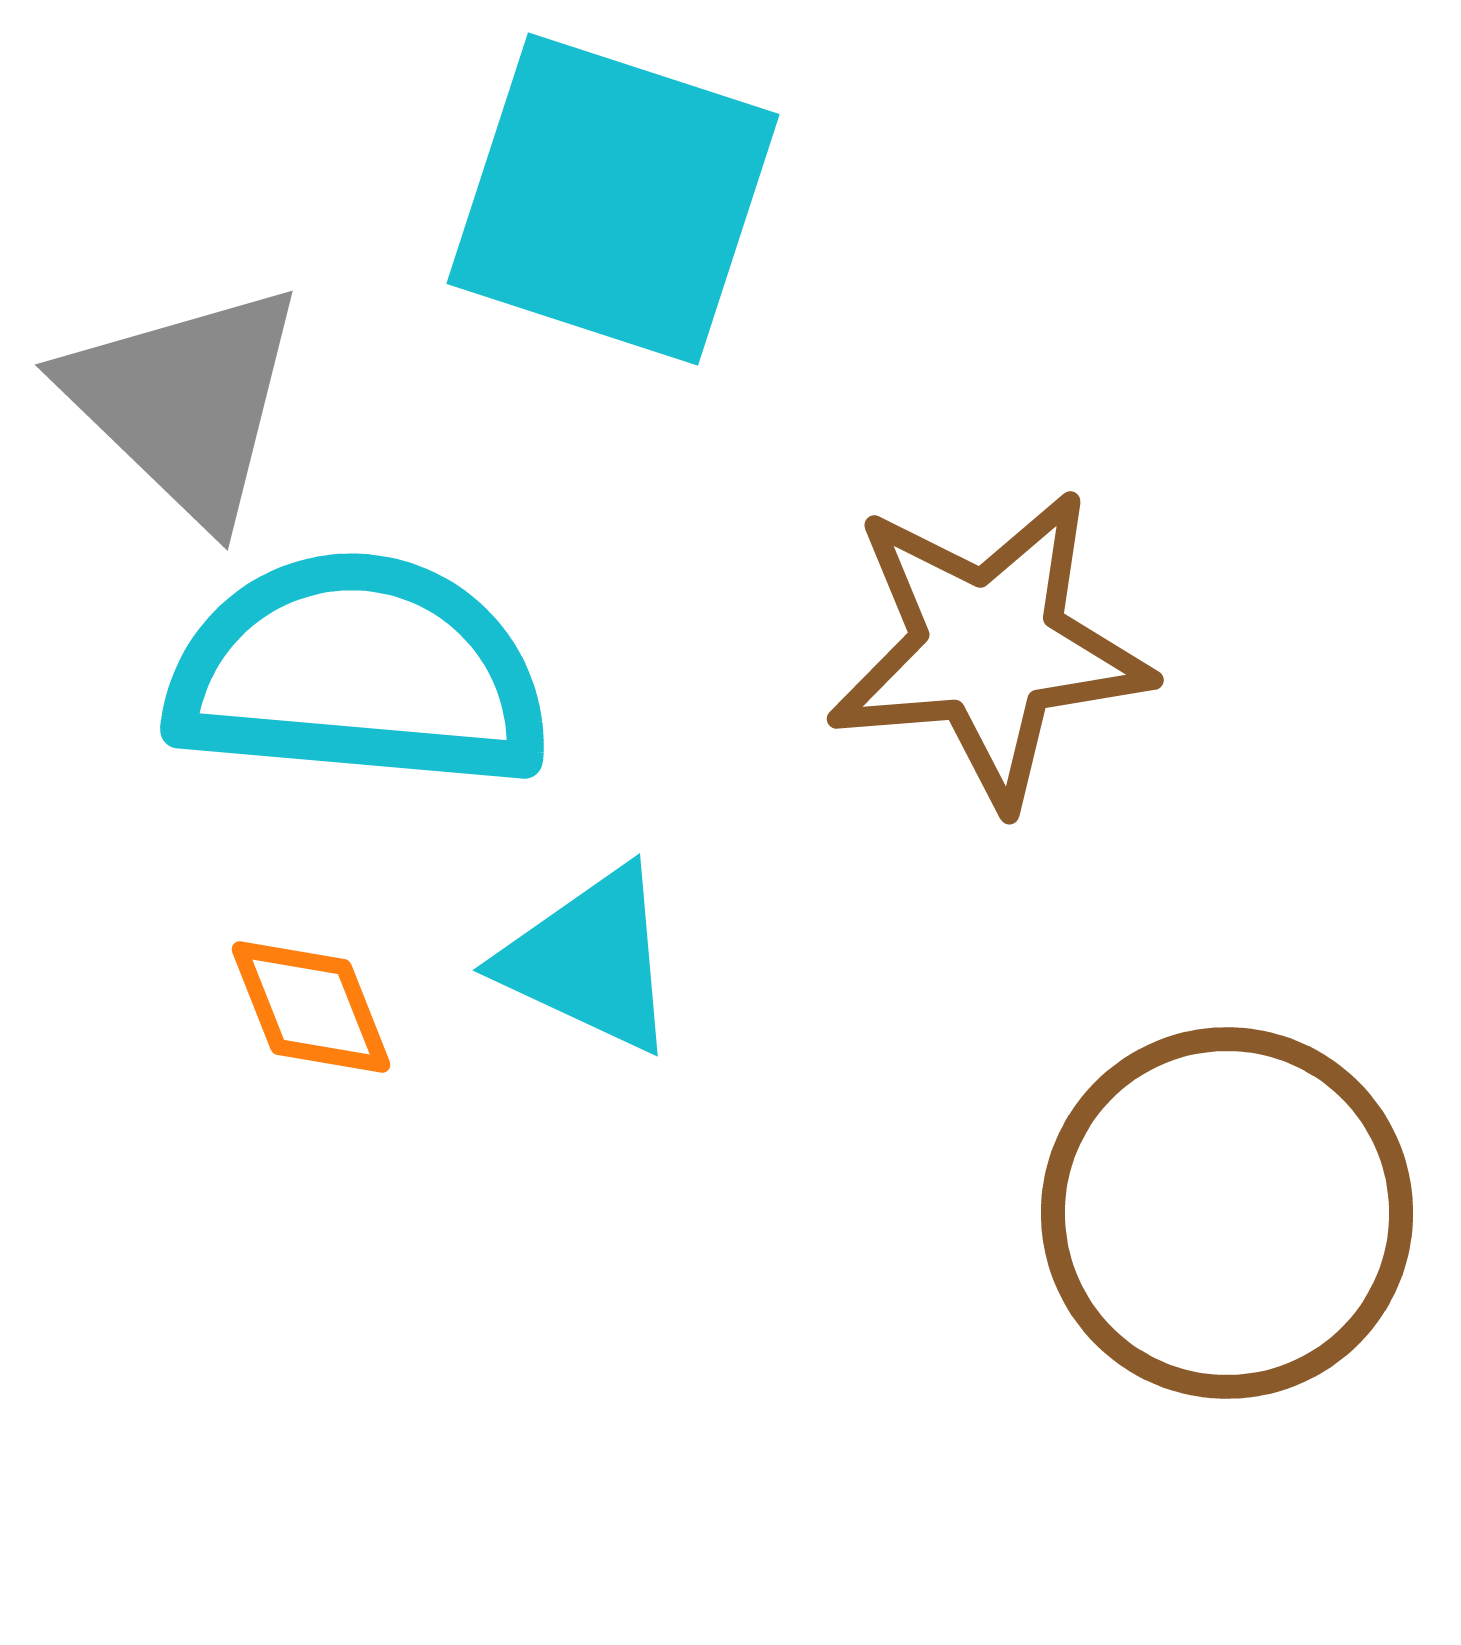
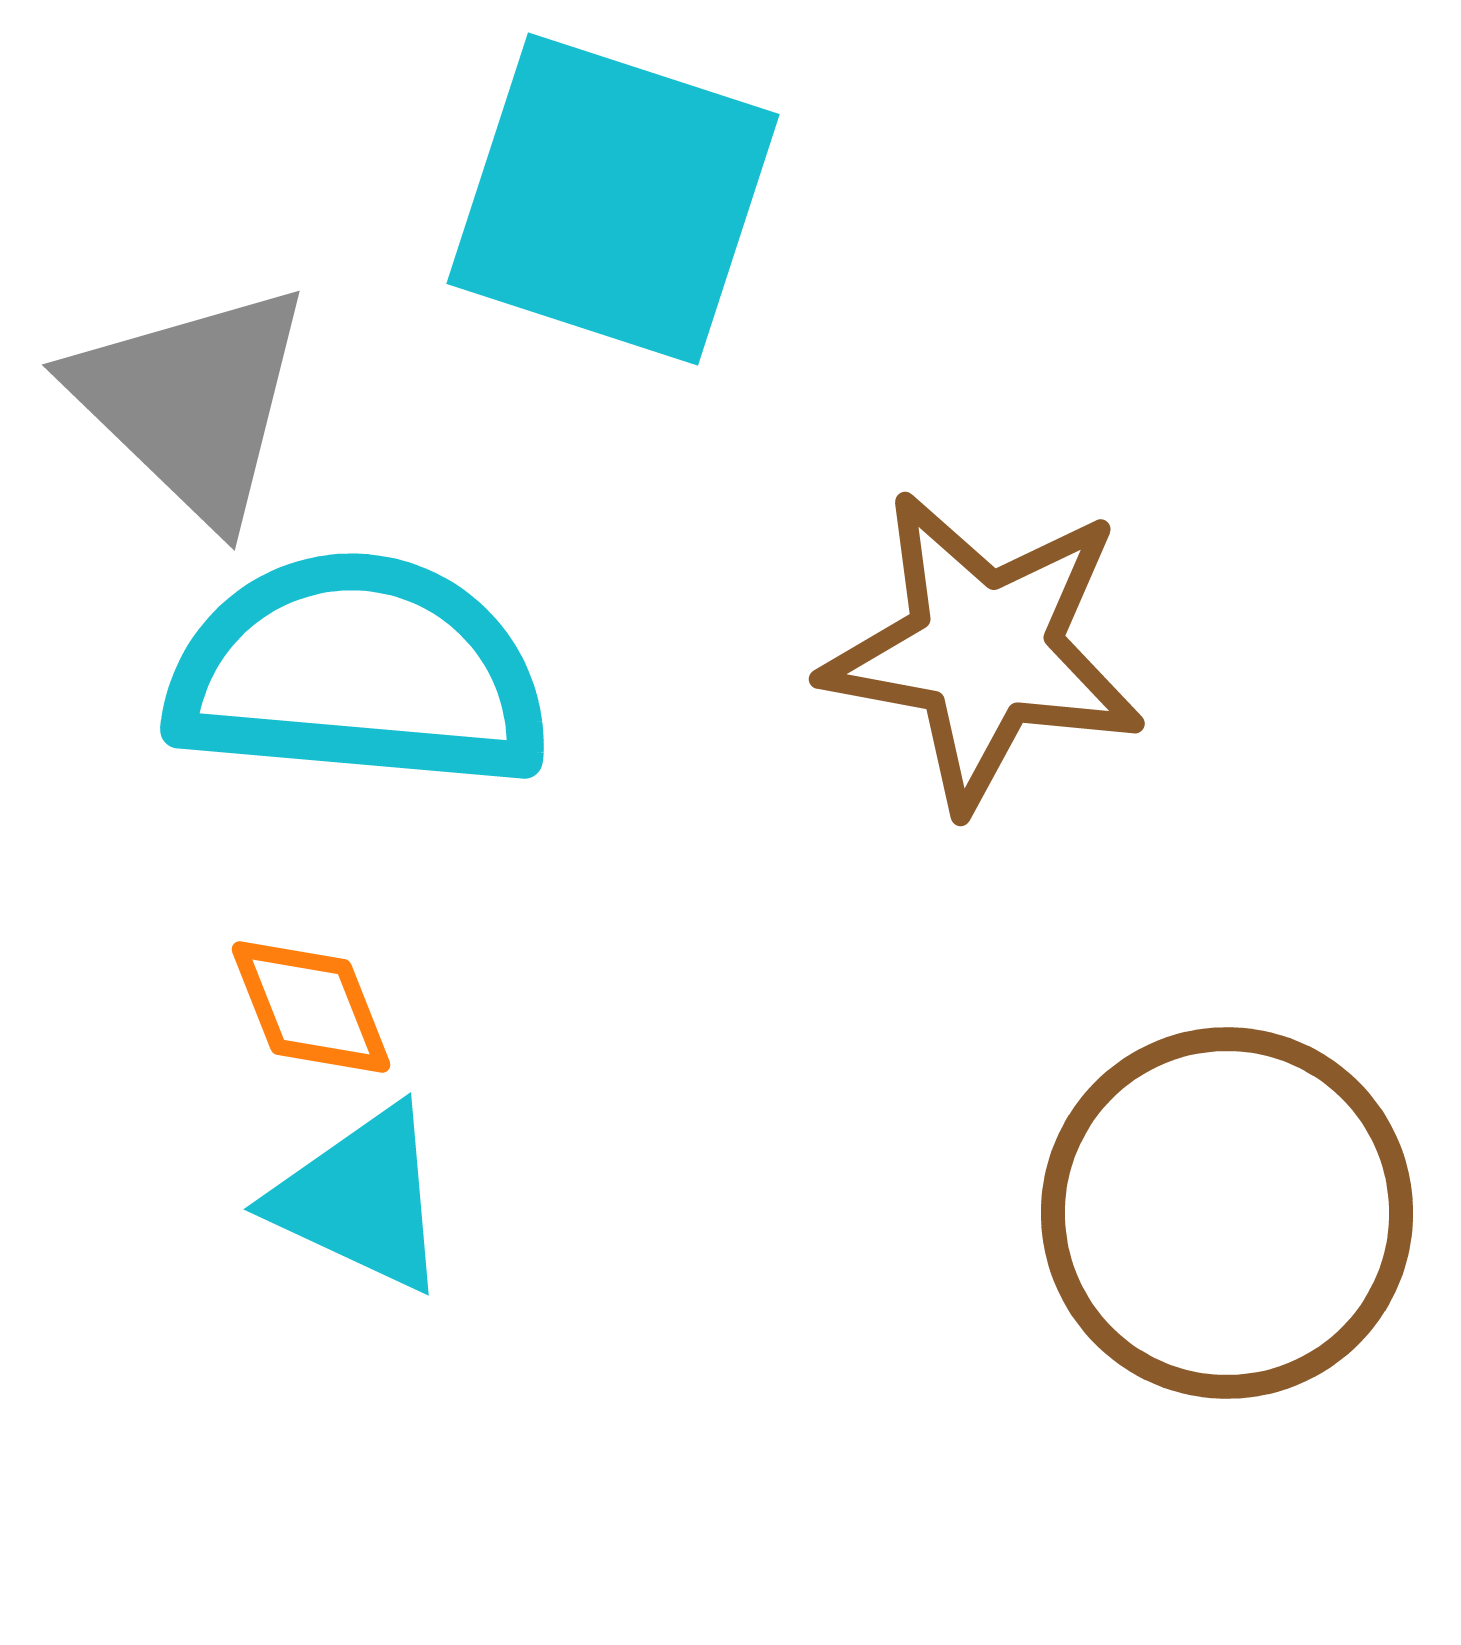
gray triangle: moved 7 px right
brown star: moved 5 px left, 2 px down; rotated 15 degrees clockwise
cyan triangle: moved 229 px left, 239 px down
